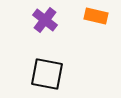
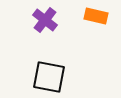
black square: moved 2 px right, 3 px down
